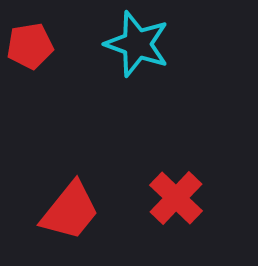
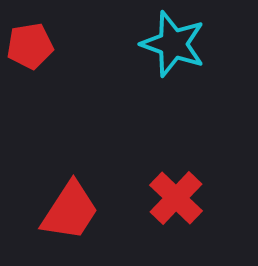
cyan star: moved 36 px right
red trapezoid: rotated 6 degrees counterclockwise
